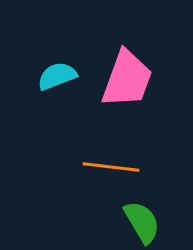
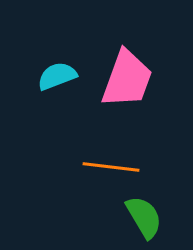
green semicircle: moved 2 px right, 5 px up
